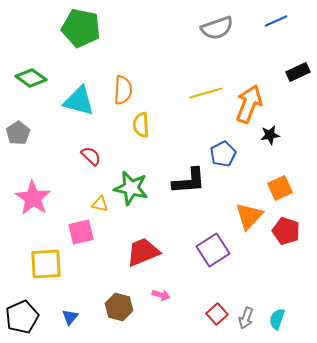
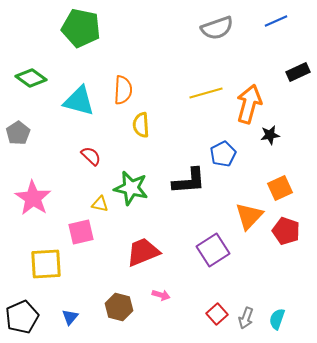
orange arrow: rotated 6 degrees counterclockwise
